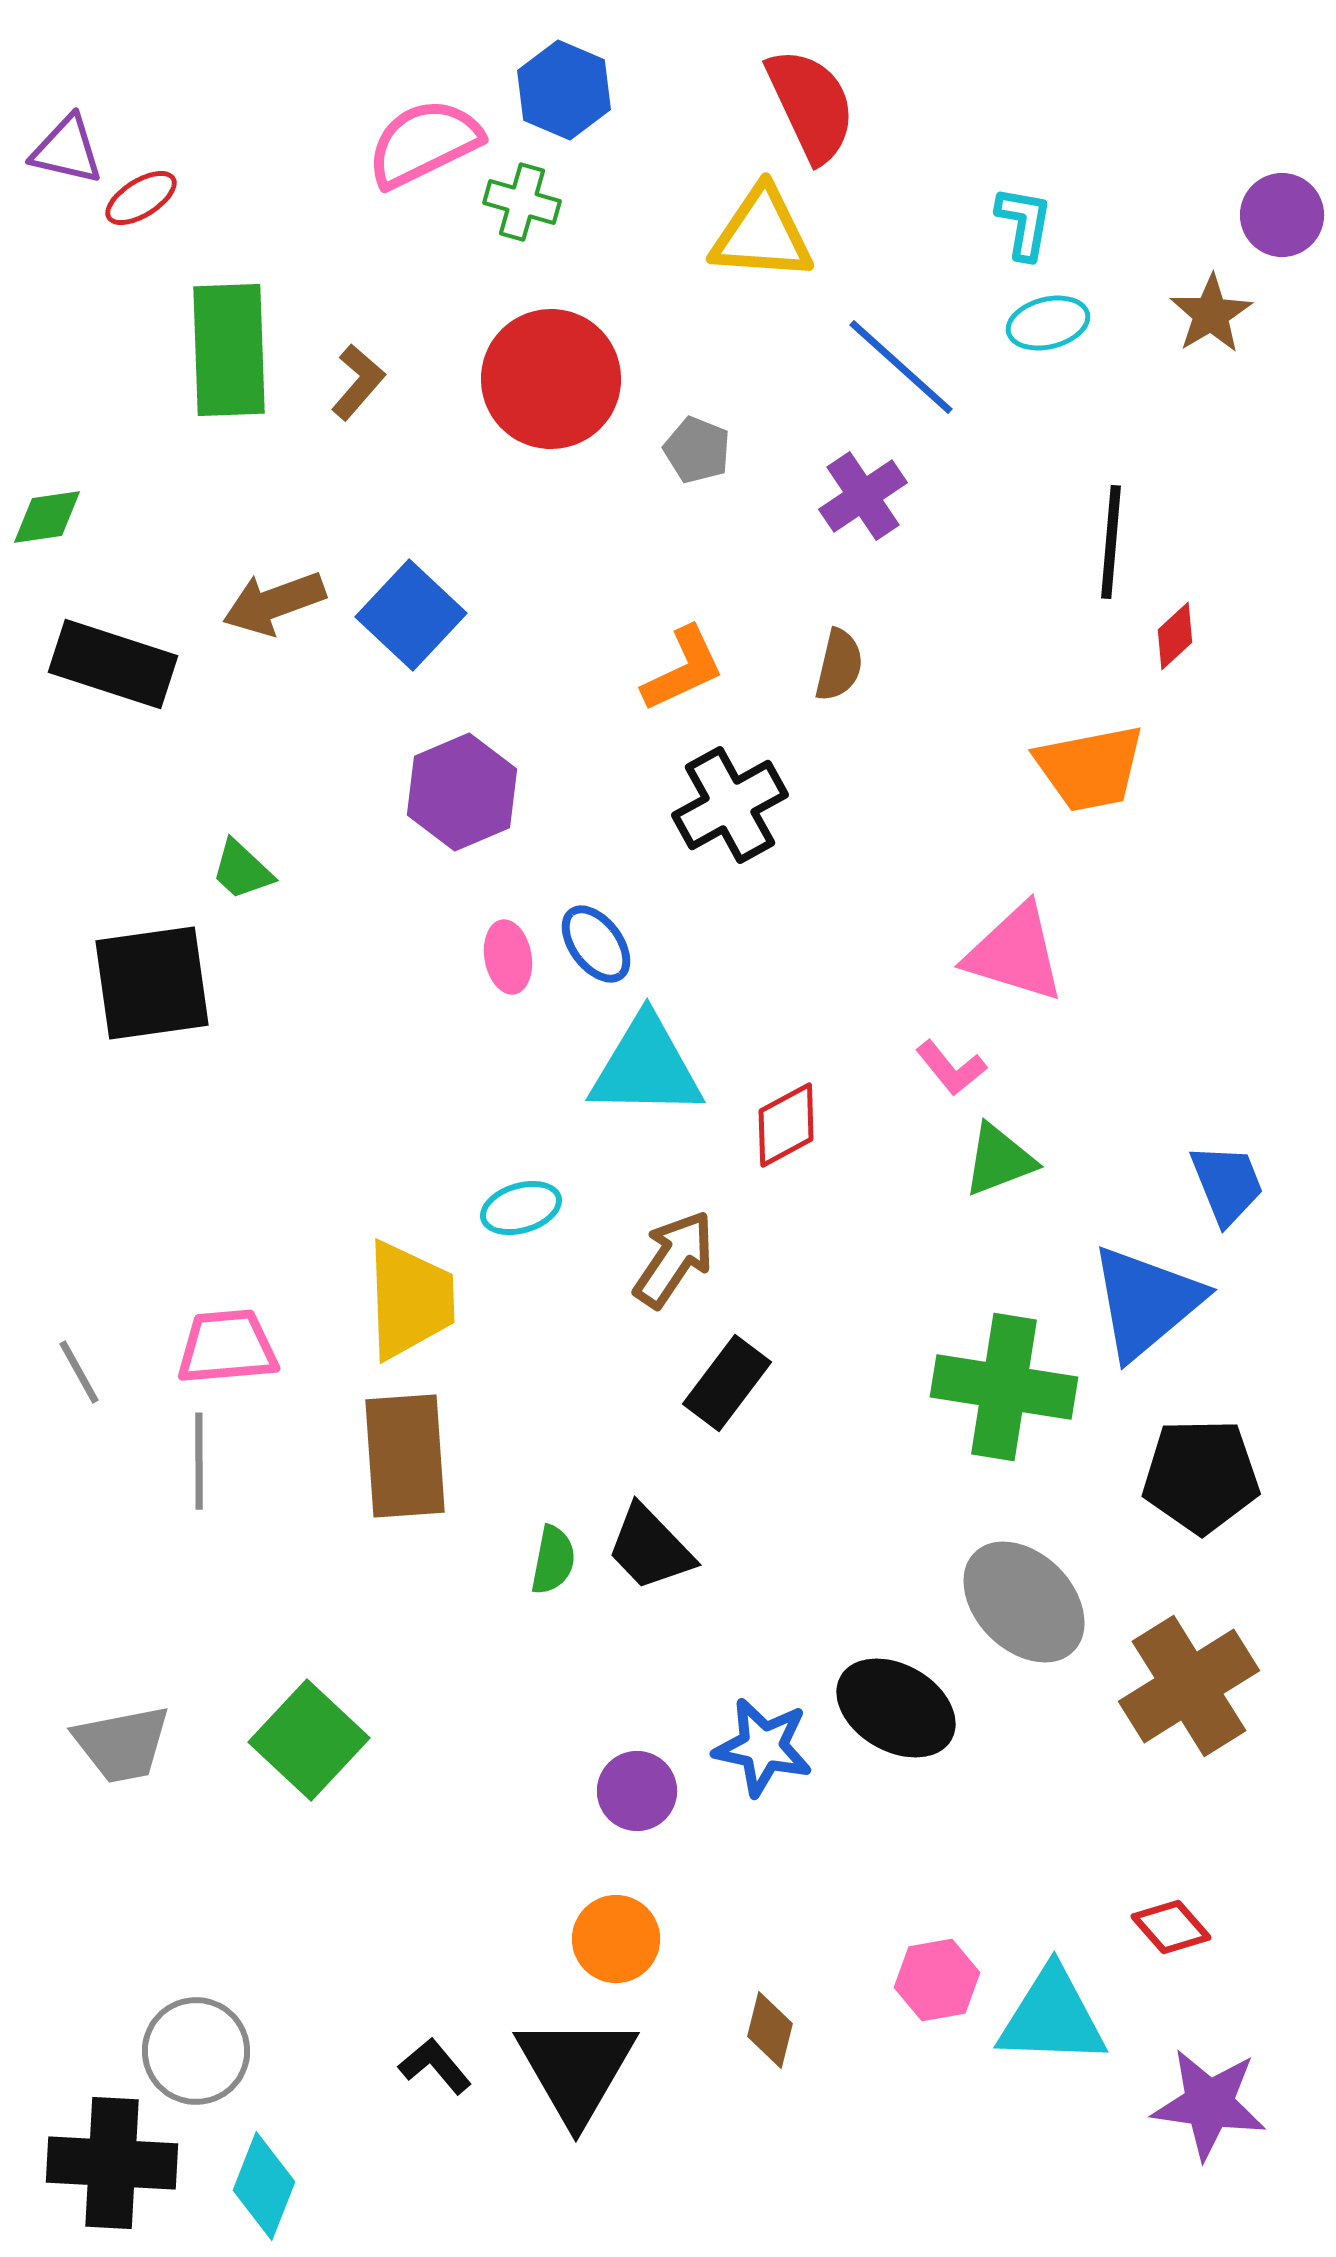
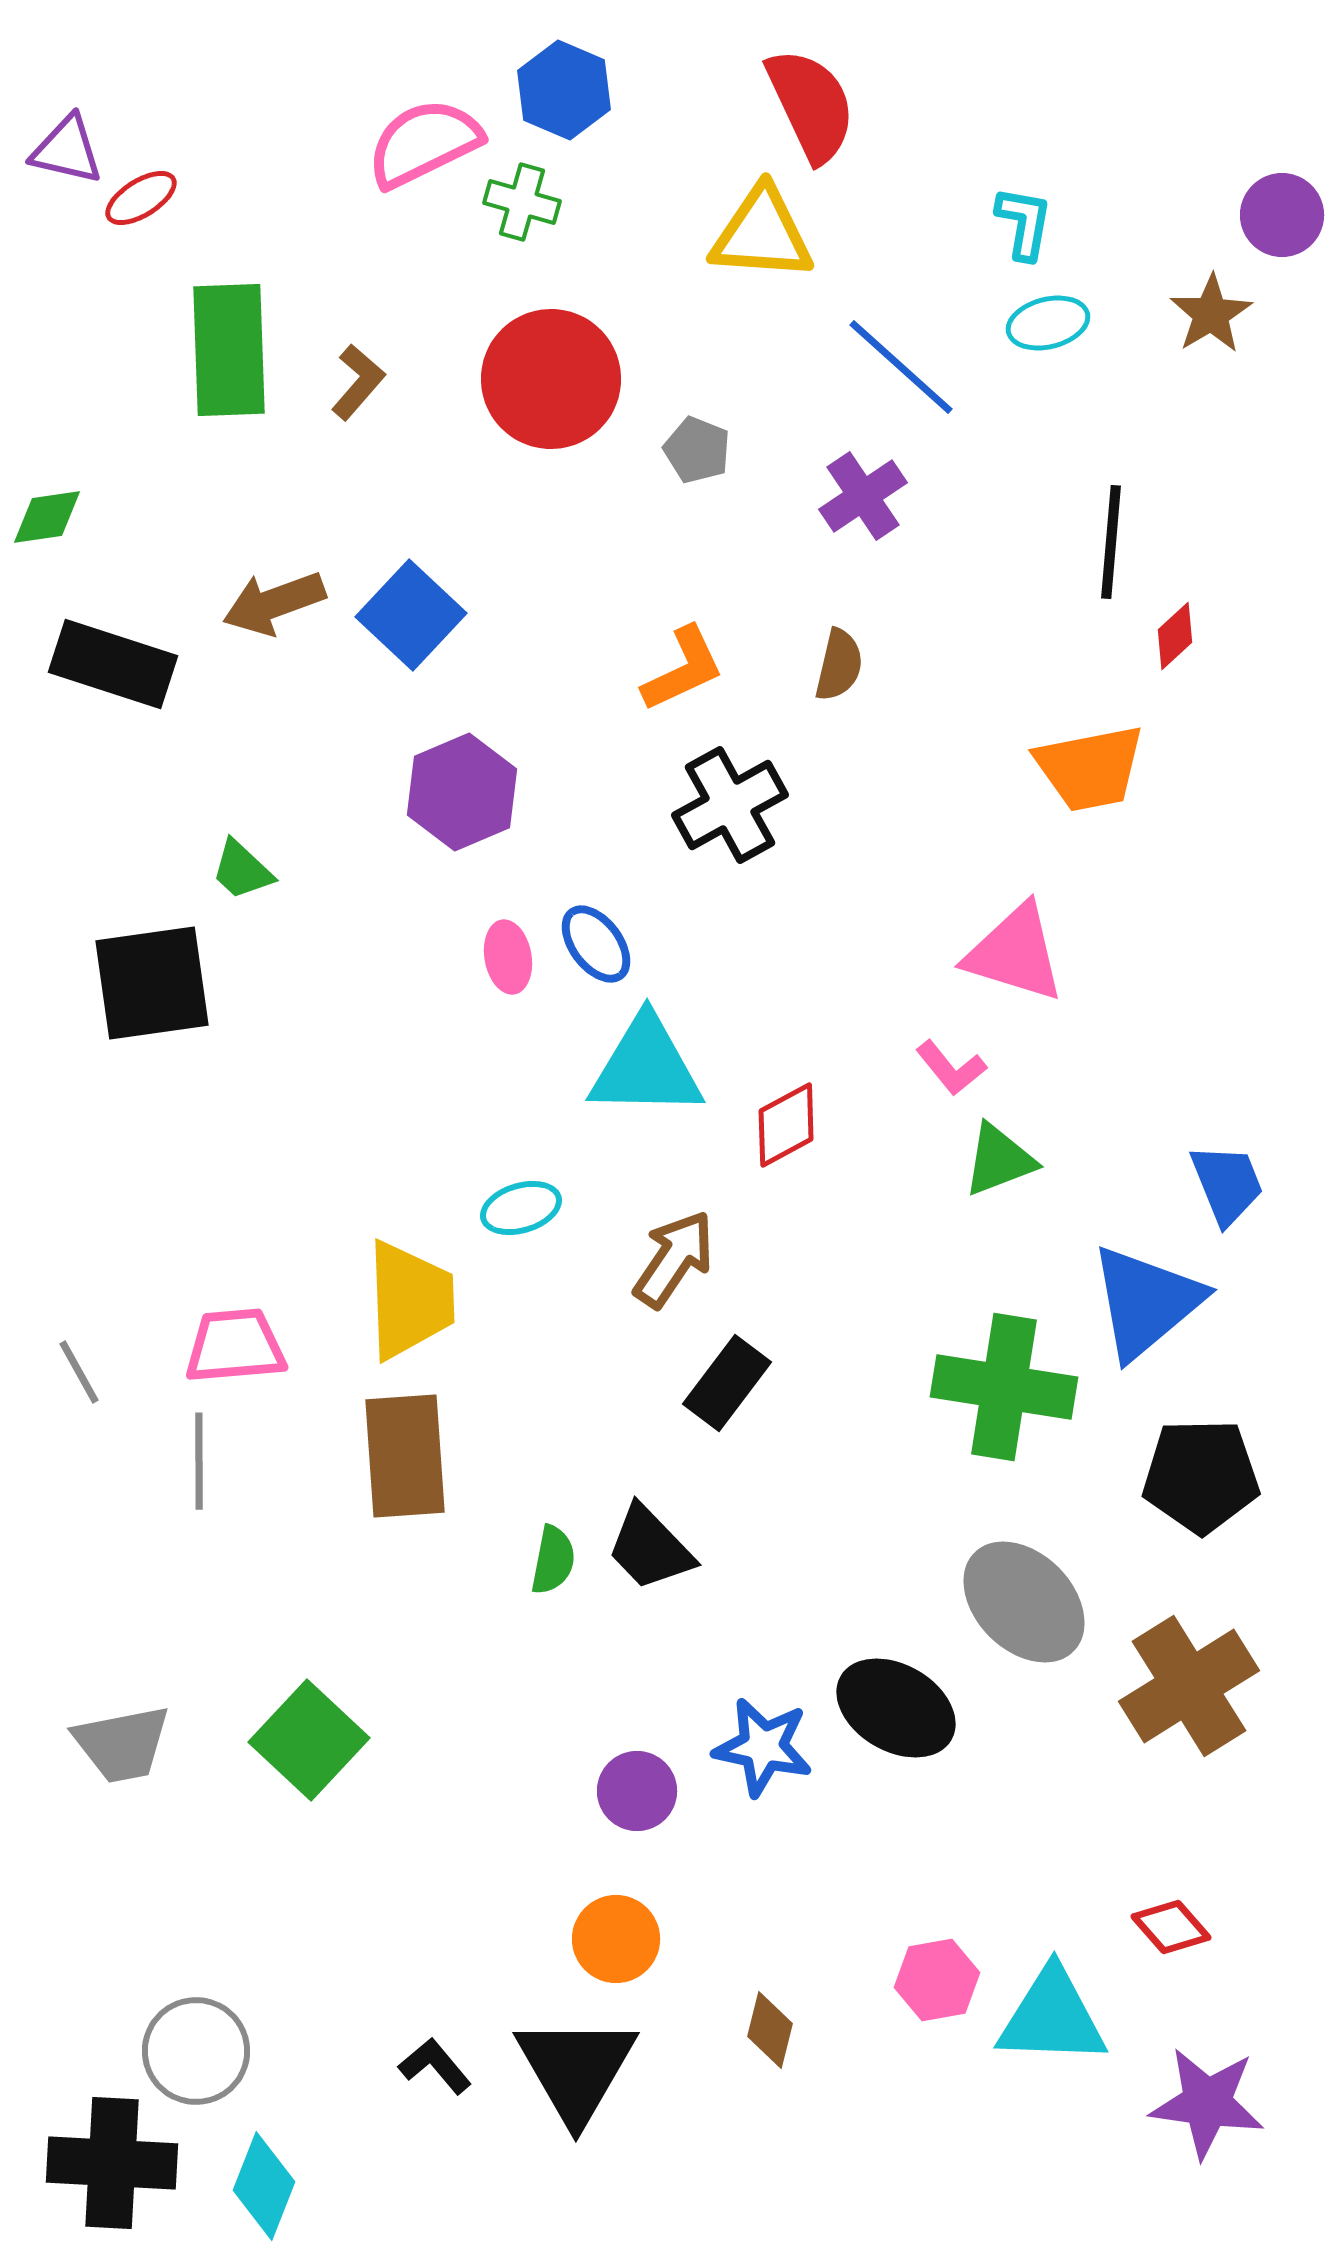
pink trapezoid at (227, 1347): moved 8 px right, 1 px up
purple star at (1209, 2104): moved 2 px left, 1 px up
